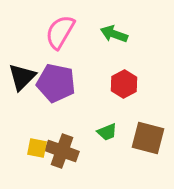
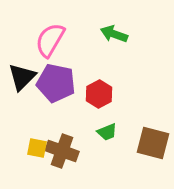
pink semicircle: moved 10 px left, 8 px down
red hexagon: moved 25 px left, 10 px down
brown square: moved 5 px right, 5 px down
